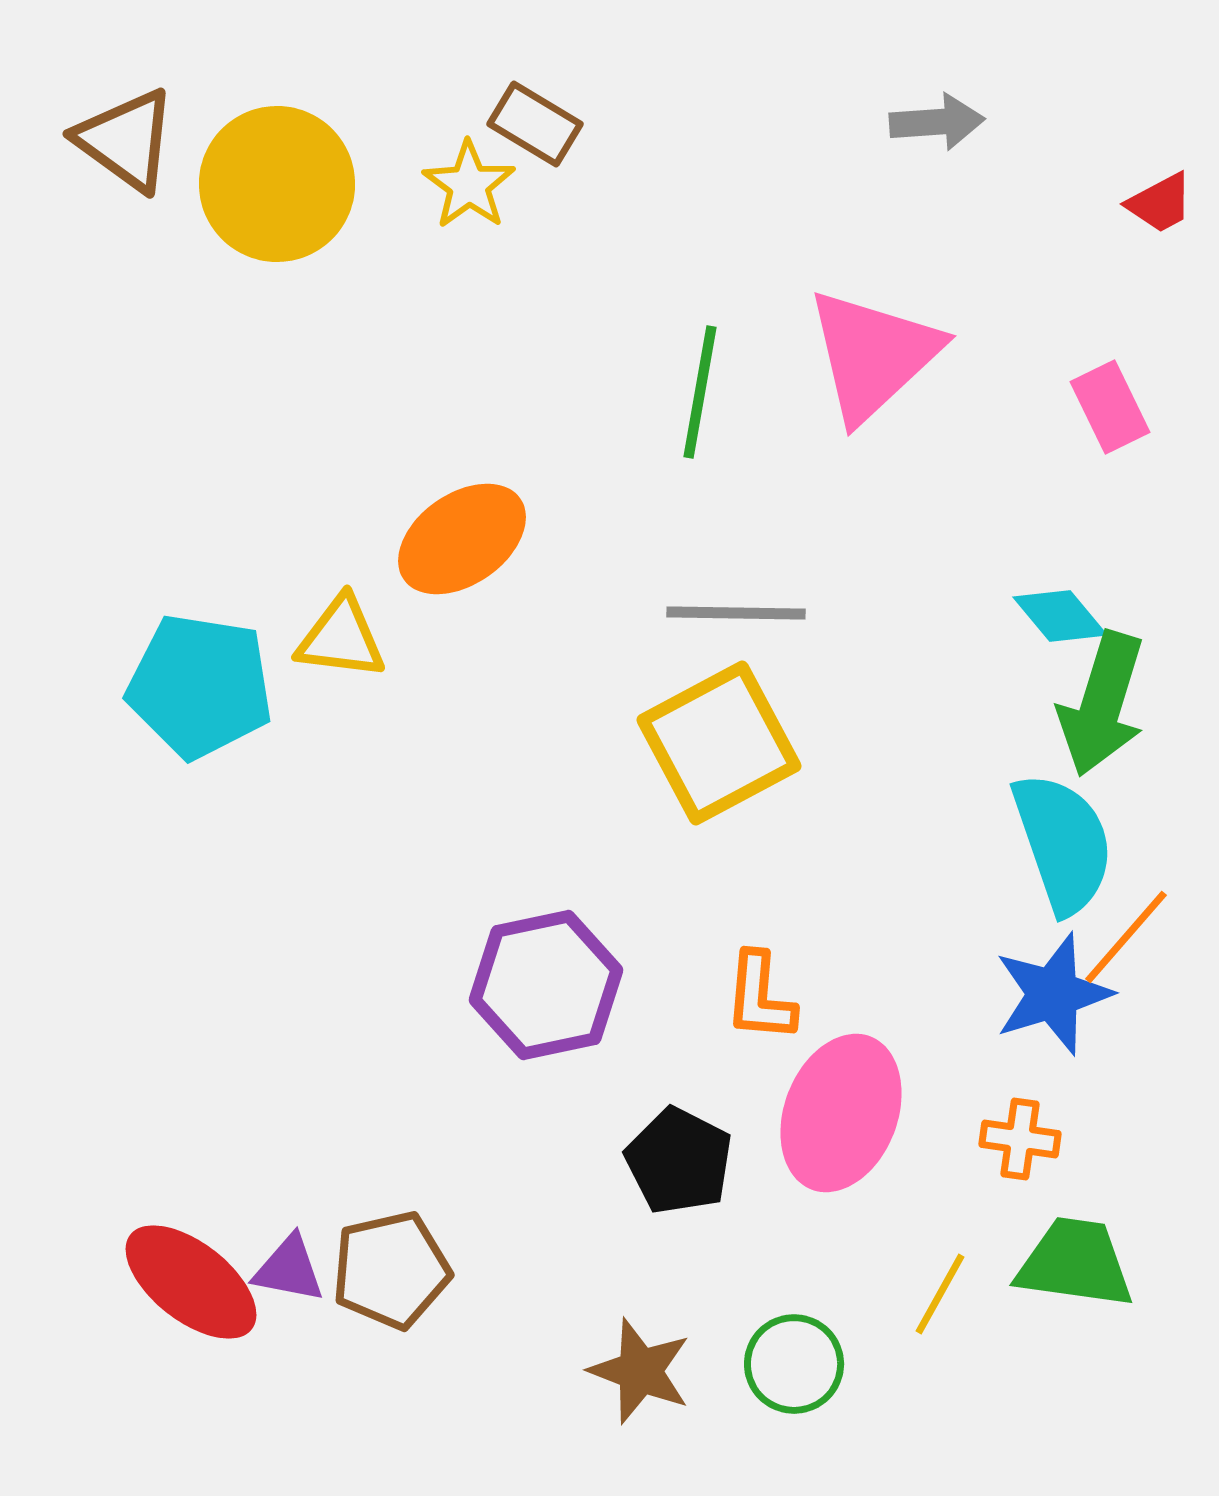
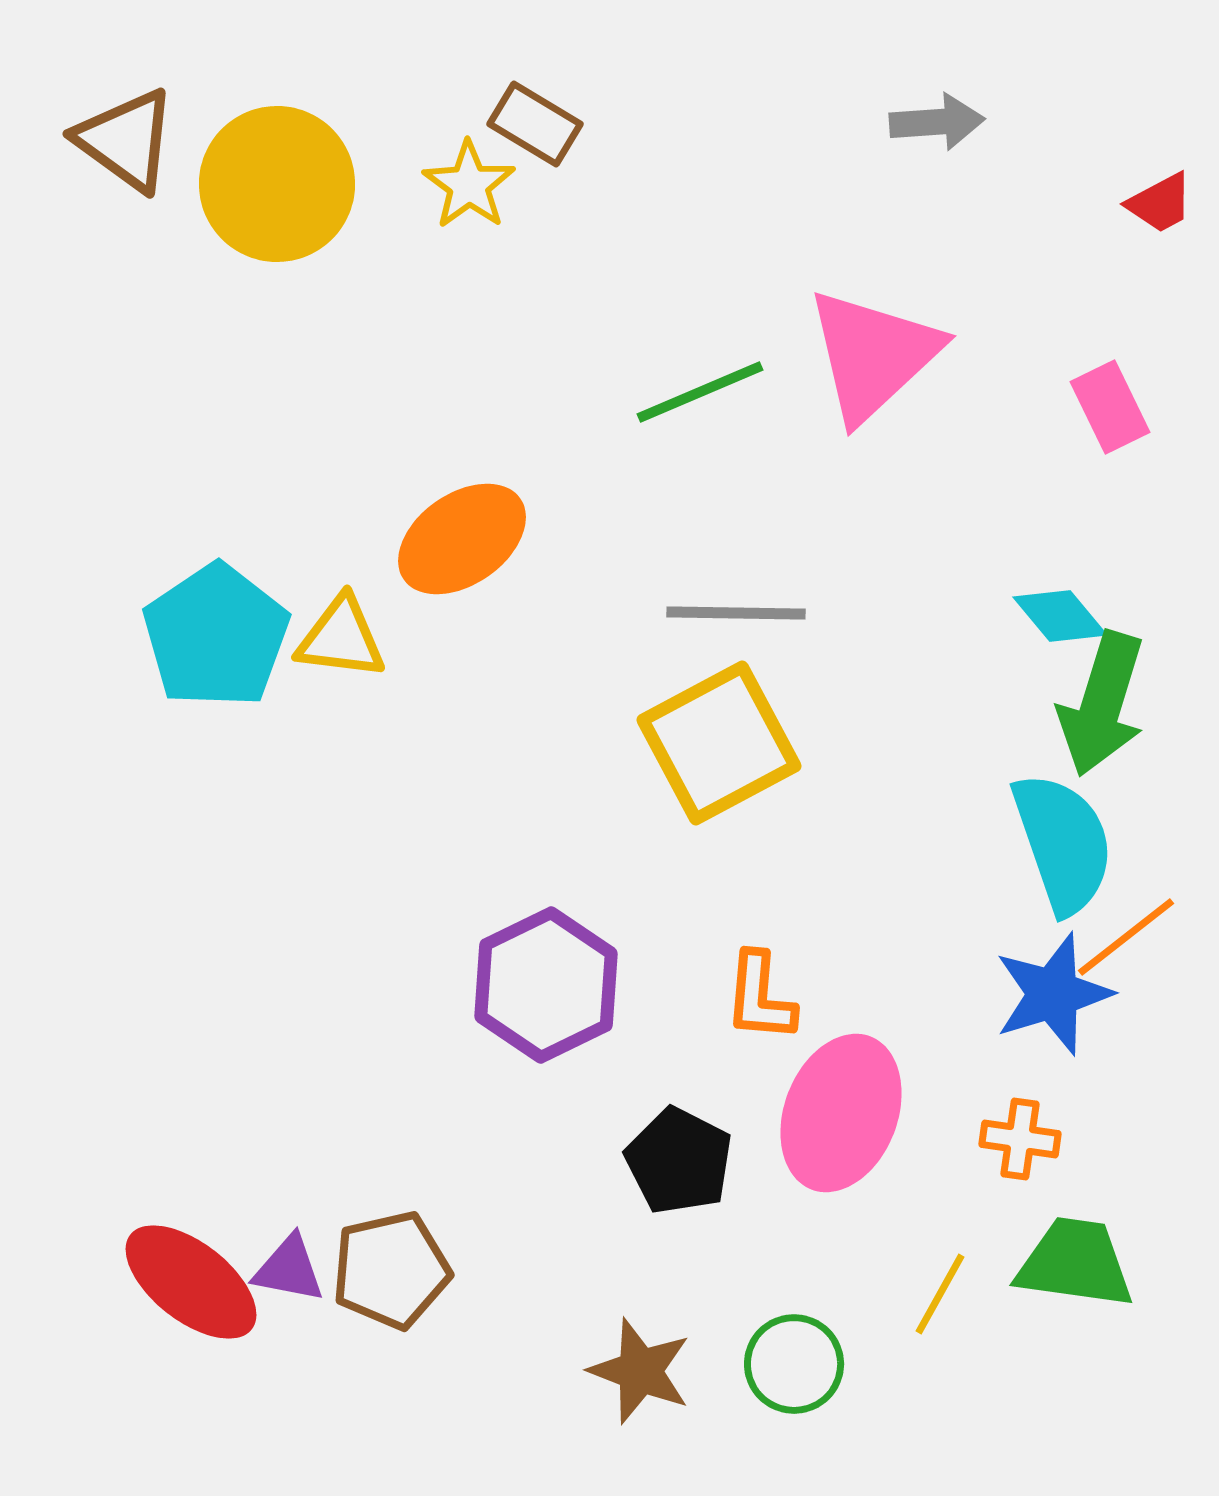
green line: rotated 57 degrees clockwise
cyan pentagon: moved 16 px right, 50 px up; rotated 29 degrees clockwise
orange line: rotated 11 degrees clockwise
purple hexagon: rotated 14 degrees counterclockwise
